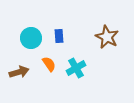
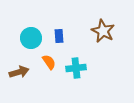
brown star: moved 4 px left, 6 px up
orange semicircle: moved 2 px up
cyan cross: rotated 24 degrees clockwise
